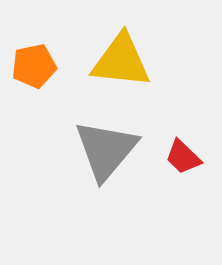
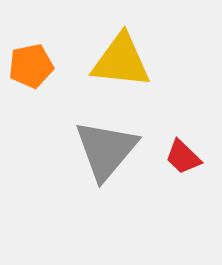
orange pentagon: moved 3 px left
